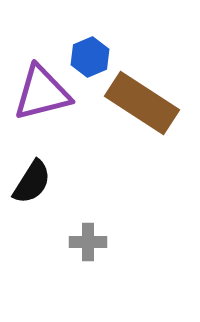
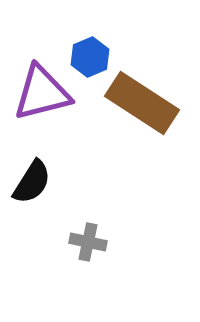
gray cross: rotated 12 degrees clockwise
